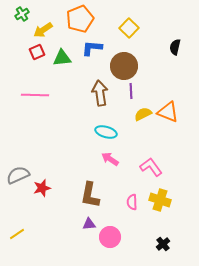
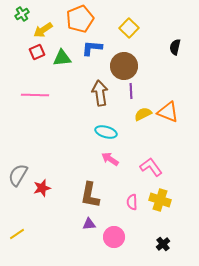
gray semicircle: rotated 35 degrees counterclockwise
pink circle: moved 4 px right
